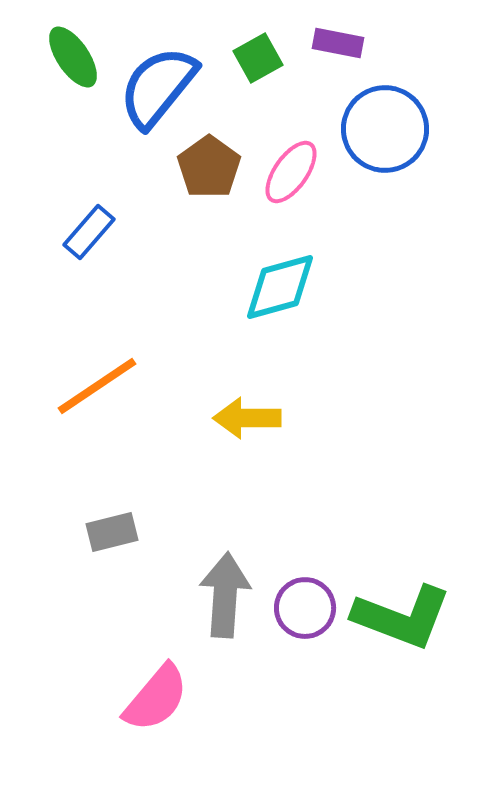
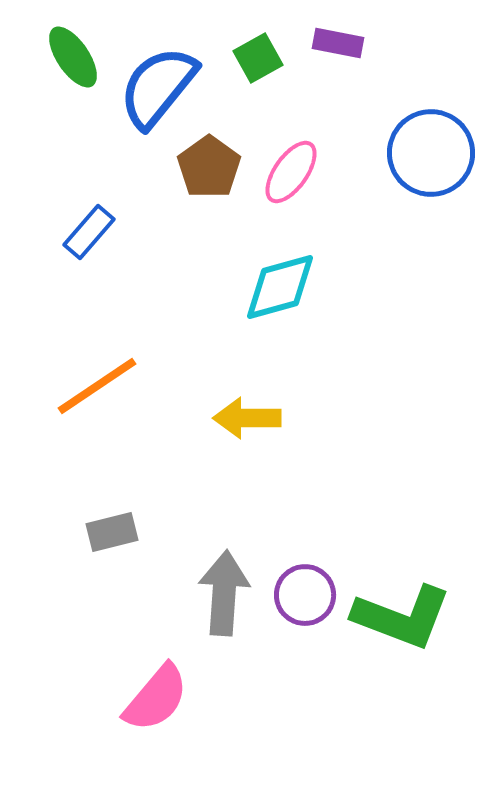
blue circle: moved 46 px right, 24 px down
gray arrow: moved 1 px left, 2 px up
purple circle: moved 13 px up
